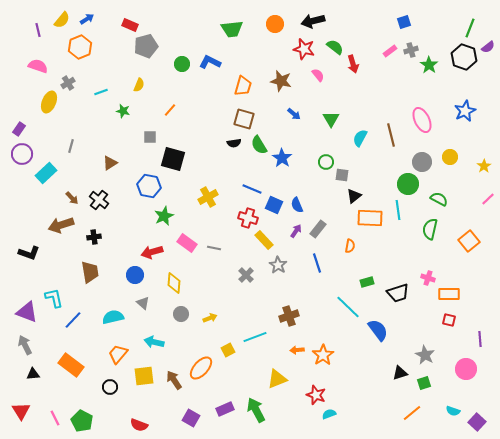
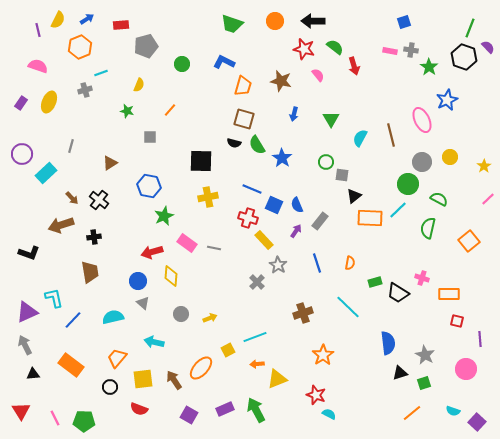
yellow semicircle at (62, 20): moved 4 px left; rotated 12 degrees counterclockwise
black arrow at (313, 21): rotated 15 degrees clockwise
orange circle at (275, 24): moved 3 px up
red rectangle at (130, 25): moved 9 px left; rotated 28 degrees counterclockwise
green trapezoid at (232, 29): moved 5 px up; rotated 25 degrees clockwise
purple semicircle at (488, 47): rotated 96 degrees counterclockwise
gray cross at (411, 50): rotated 24 degrees clockwise
pink rectangle at (390, 51): rotated 48 degrees clockwise
blue L-shape at (210, 62): moved 14 px right
red arrow at (353, 64): moved 1 px right, 2 px down
green star at (429, 65): moved 2 px down
gray cross at (68, 83): moved 17 px right, 7 px down; rotated 16 degrees clockwise
cyan line at (101, 92): moved 19 px up
green star at (123, 111): moved 4 px right
blue star at (465, 111): moved 18 px left, 11 px up
blue arrow at (294, 114): rotated 64 degrees clockwise
purple rectangle at (19, 129): moved 2 px right, 26 px up
black semicircle at (234, 143): rotated 24 degrees clockwise
green semicircle at (259, 145): moved 2 px left
black square at (173, 159): moved 28 px right, 2 px down; rotated 15 degrees counterclockwise
yellow cross at (208, 197): rotated 18 degrees clockwise
cyan line at (398, 210): rotated 54 degrees clockwise
gray rectangle at (318, 229): moved 2 px right, 8 px up
green semicircle at (430, 229): moved 2 px left, 1 px up
orange semicircle at (350, 246): moved 17 px down
blue circle at (135, 275): moved 3 px right, 6 px down
gray cross at (246, 275): moved 11 px right, 7 px down
pink cross at (428, 278): moved 6 px left
green rectangle at (367, 282): moved 8 px right
yellow diamond at (174, 283): moved 3 px left, 7 px up
black trapezoid at (398, 293): rotated 50 degrees clockwise
purple triangle at (27, 312): rotated 45 degrees counterclockwise
brown cross at (289, 316): moved 14 px right, 3 px up
red square at (449, 320): moved 8 px right, 1 px down
blue semicircle at (378, 330): moved 10 px right, 13 px down; rotated 30 degrees clockwise
orange arrow at (297, 350): moved 40 px left, 14 px down
orange trapezoid at (118, 354): moved 1 px left, 4 px down
yellow square at (144, 376): moved 1 px left, 3 px down
cyan semicircle at (329, 414): rotated 48 degrees clockwise
purple square at (191, 418): moved 2 px left, 3 px up
green pentagon at (82, 421): moved 2 px right; rotated 25 degrees counterclockwise
red semicircle at (139, 425): moved 16 px up
